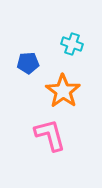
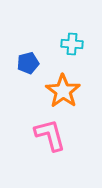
cyan cross: rotated 15 degrees counterclockwise
blue pentagon: rotated 10 degrees counterclockwise
